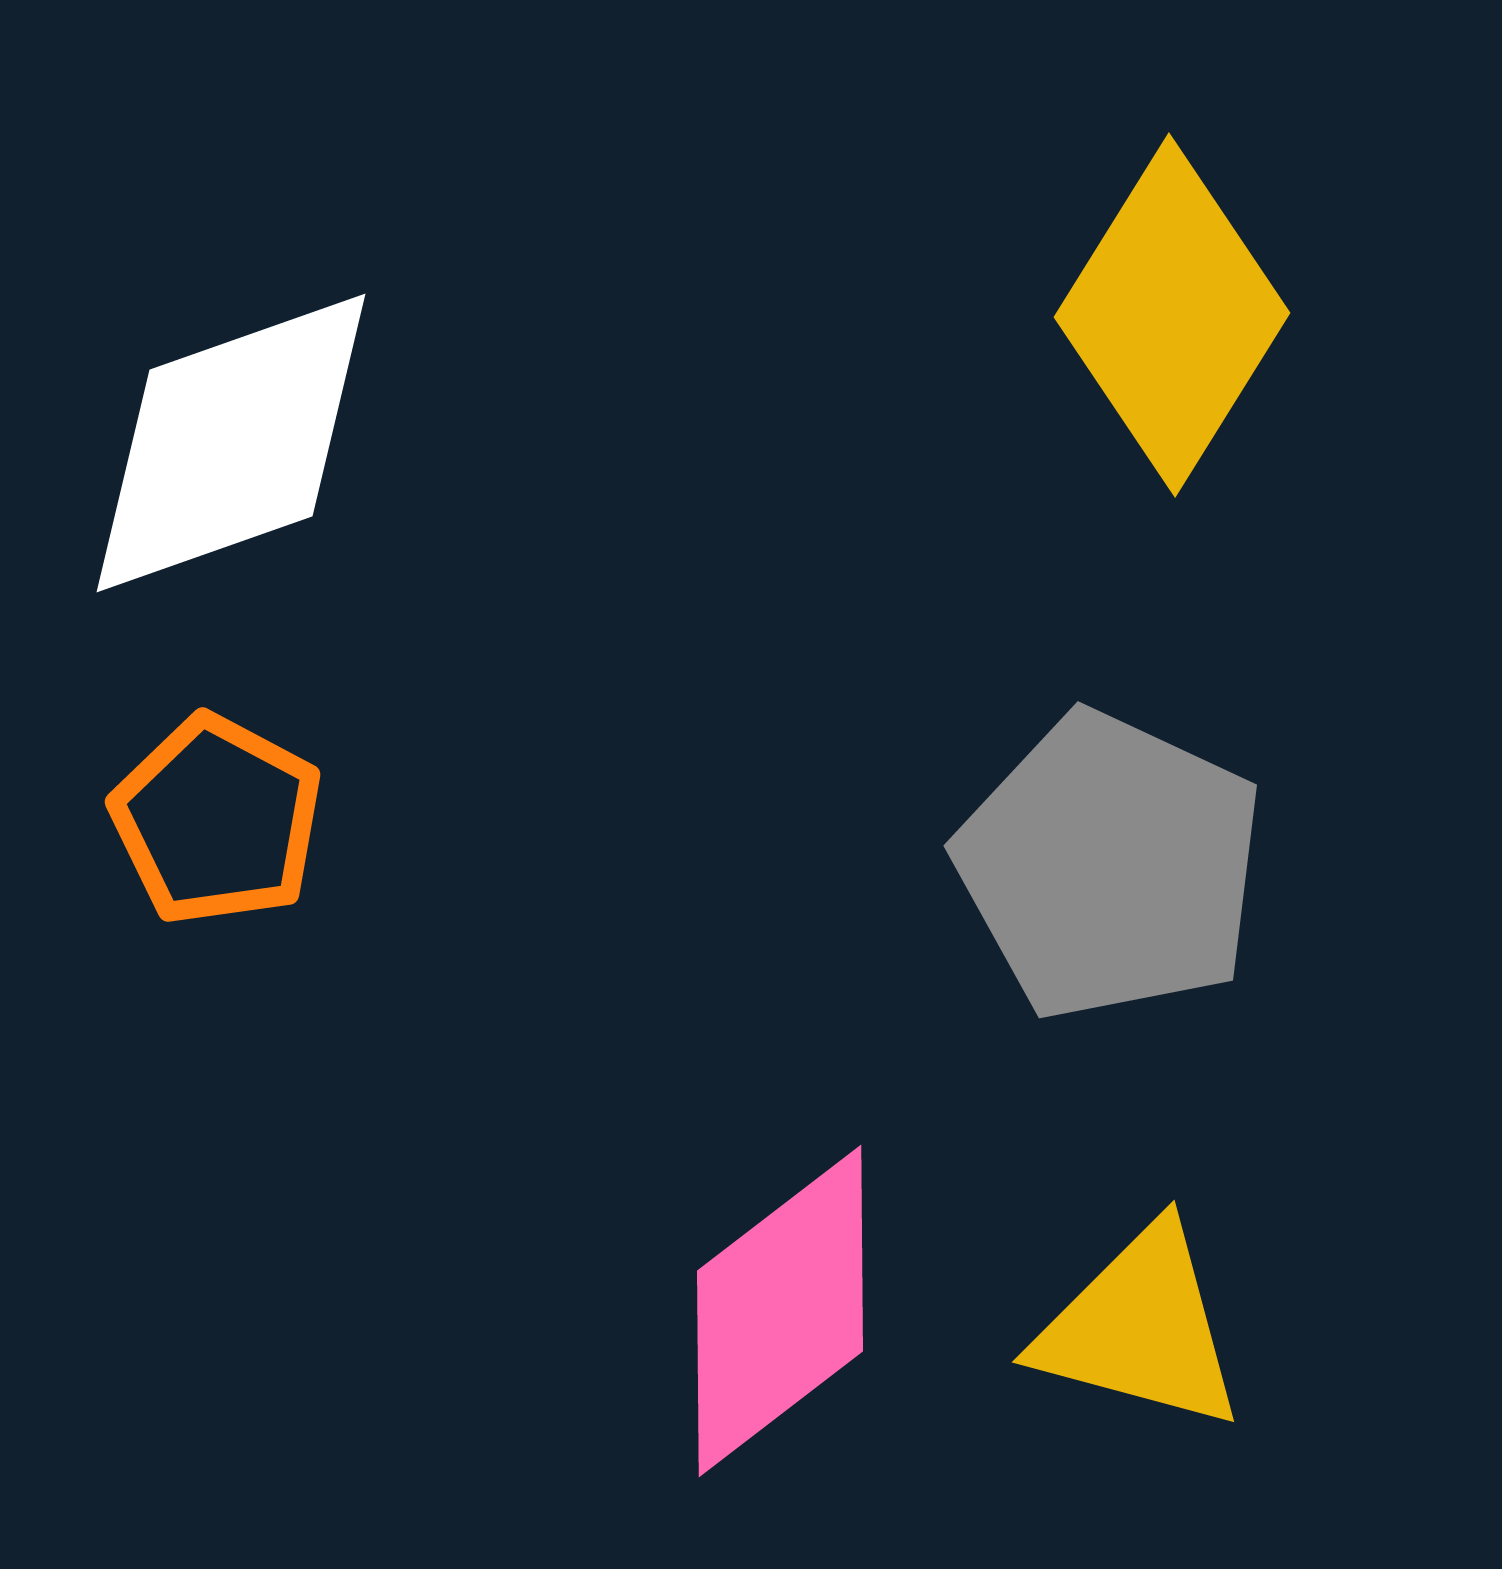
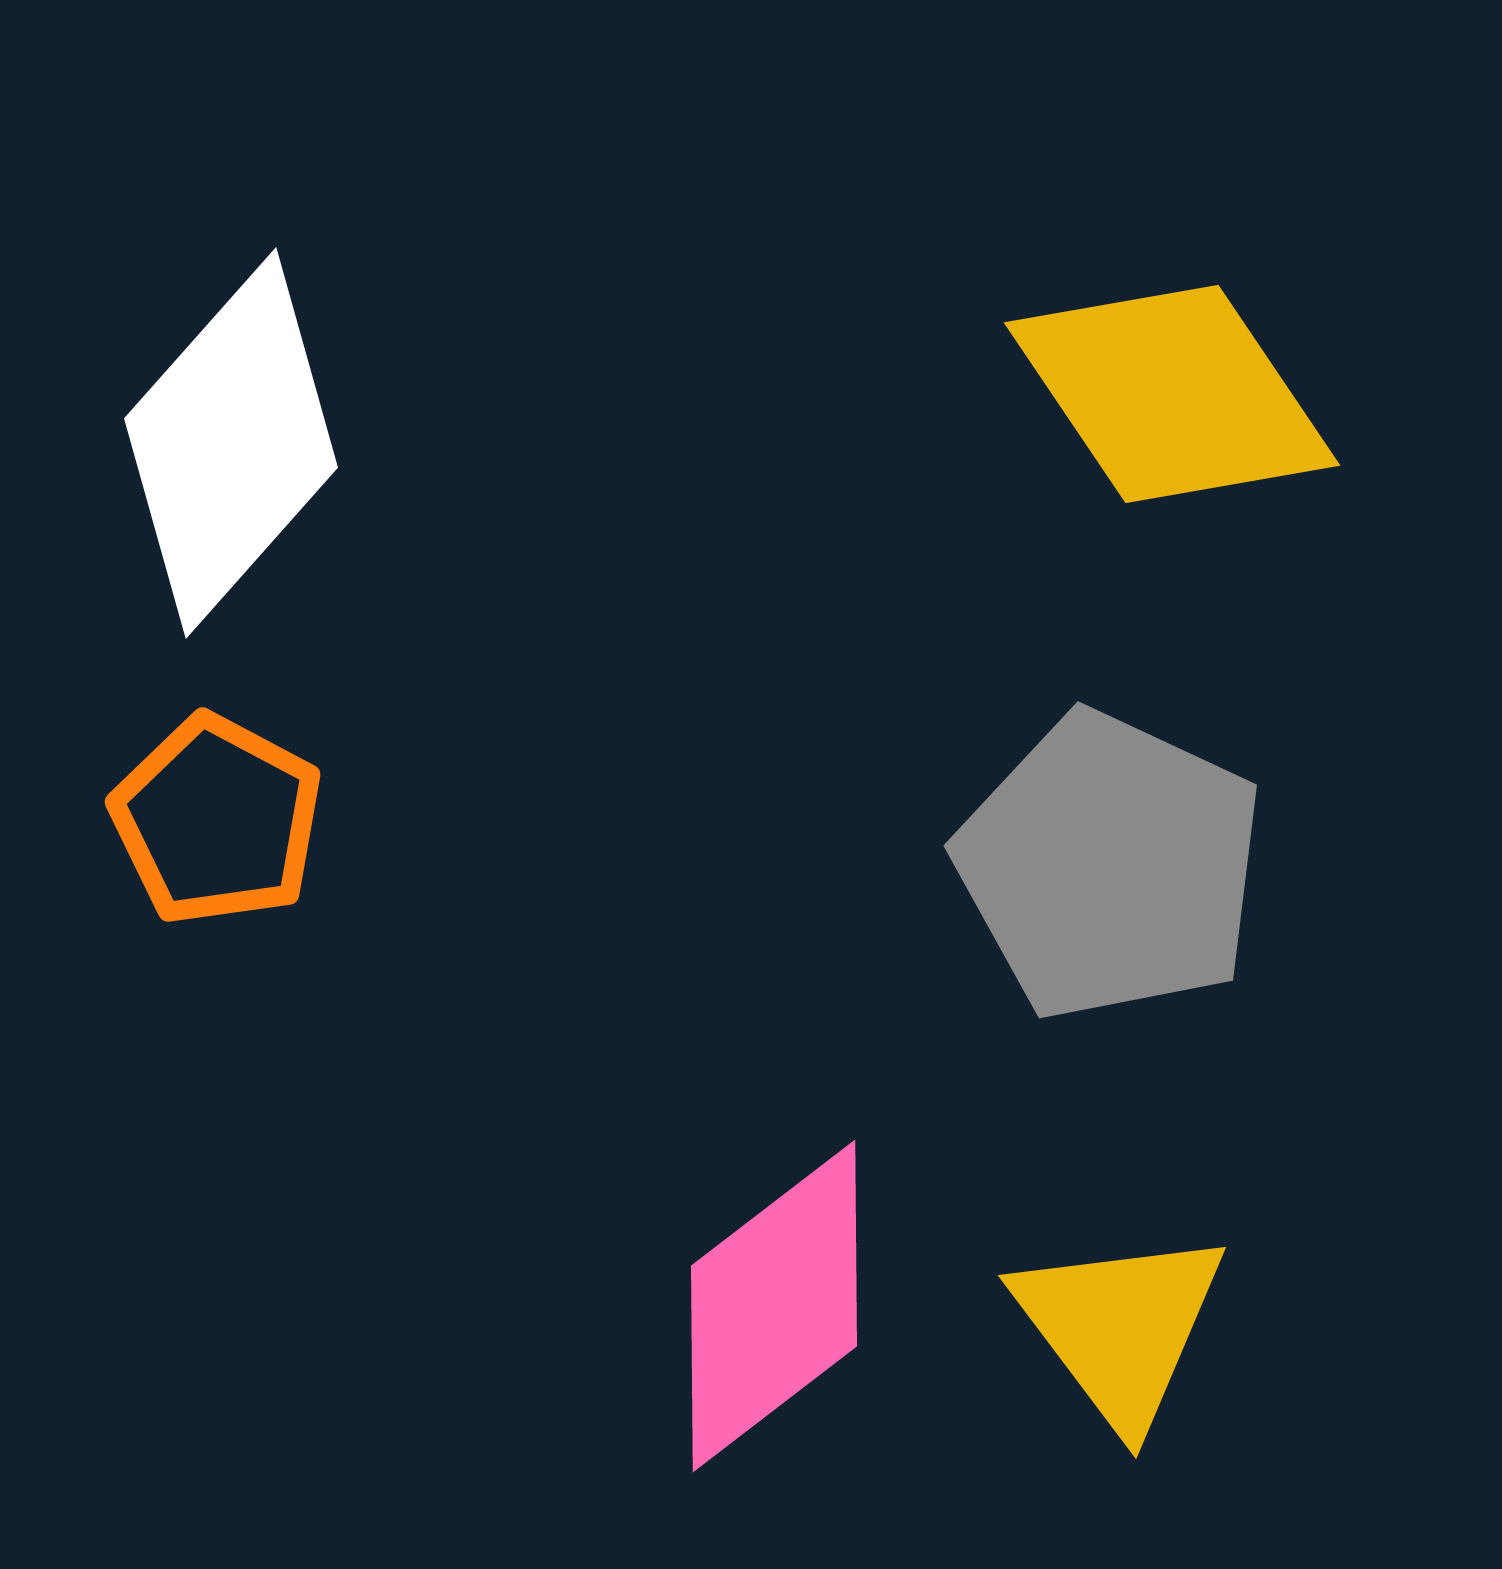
yellow diamond: moved 79 px down; rotated 66 degrees counterclockwise
white diamond: rotated 29 degrees counterclockwise
pink diamond: moved 6 px left, 5 px up
yellow triangle: moved 20 px left, 1 px up; rotated 38 degrees clockwise
